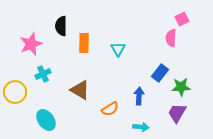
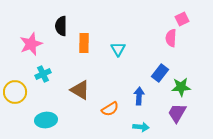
cyan ellipse: rotated 60 degrees counterclockwise
